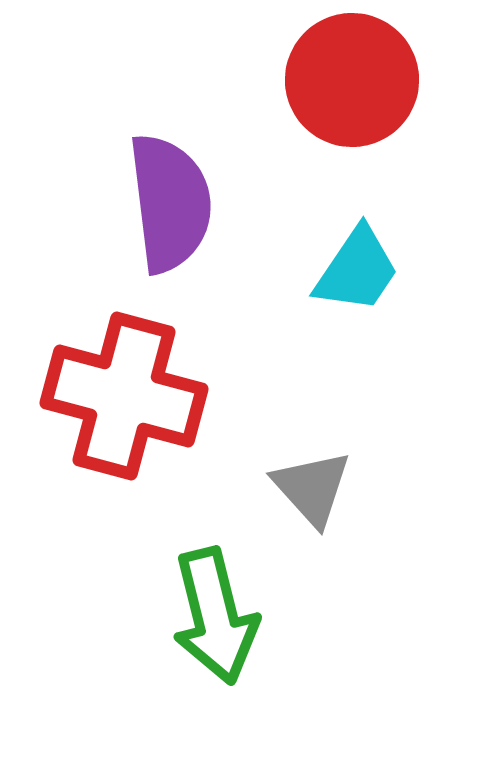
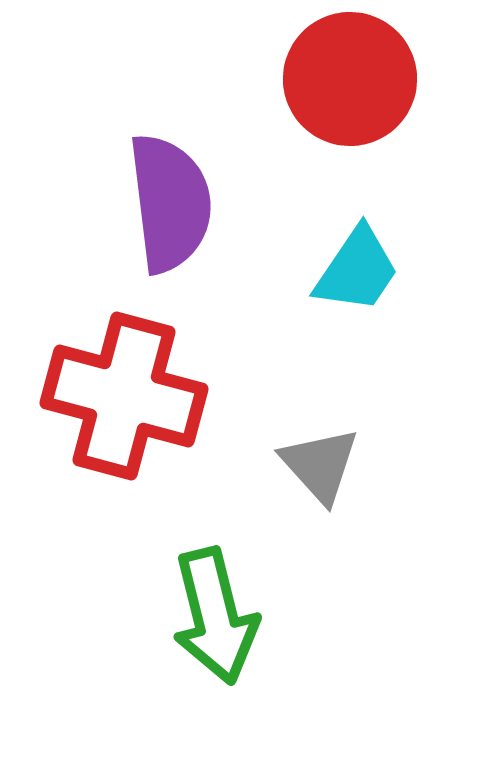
red circle: moved 2 px left, 1 px up
gray triangle: moved 8 px right, 23 px up
